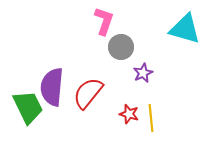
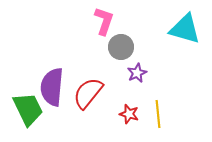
purple star: moved 6 px left
green trapezoid: moved 2 px down
yellow line: moved 7 px right, 4 px up
